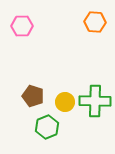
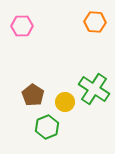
brown pentagon: moved 1 px up; rotated 15 degrees clockwise
green cross: moved 1 px left, 12 px up; rotated 32 degrees clockwise
